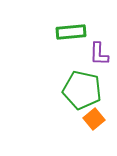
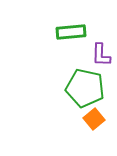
purple L-shape: moved 2 px right, 1 px down
green pentagon: moved 3 px right, 2 px up
